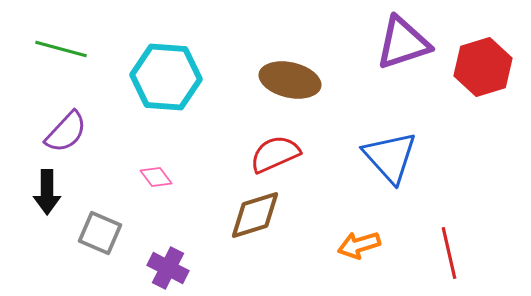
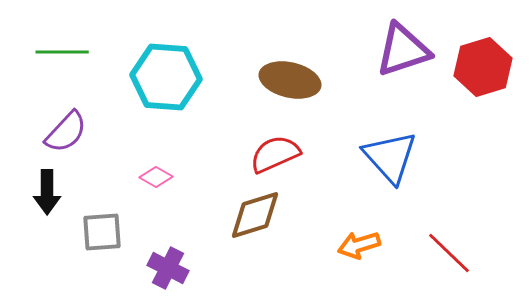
purple triangle: moved 7 px down
green line: moved 1 px right, 3 px down; rotated 15 degrees counterclockwise
pink diamond: rotated 24 degrees counterclockwise
gray square: moved 2 px right, 1 px up; rotated 27 degrees counterclockwise
red line: rotated 33 degrees counterclockwise
